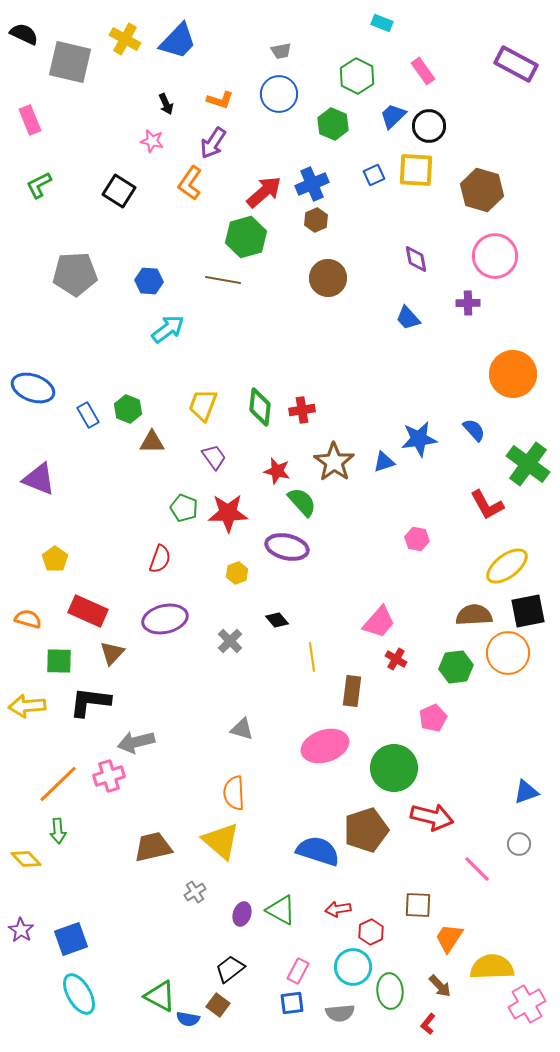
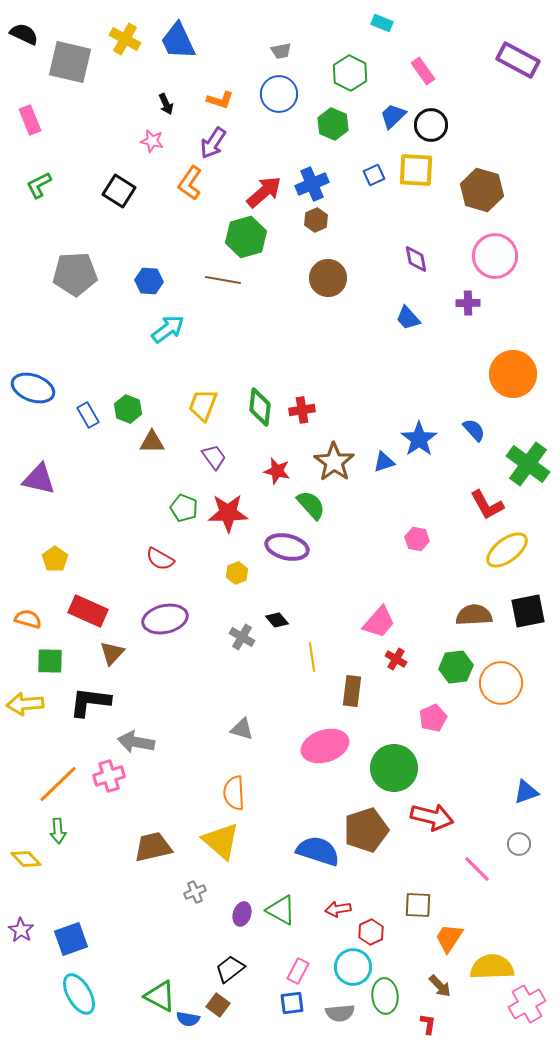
blue trapezoid at (178, 41): rotated 111 degrees clockwise
purple rectangle at (516, 64): moved 2 px right, 4 px up
green hexagon at (357, 76): moved 7 px left, 3 px up
black circle at (429, 126): moved 2 px right, 1 px up
blue star at (419, 439): rotated 27 degrees counterclockwise
purple triangle at (39, 479): rotated 9 degrees counterclockwise
green semicircle at (302, 502): moved 9 px right, 3 px down
red semicircle at (160, 559): rotated 100 degrees clockwise
yellow ellipse at (507, 566): moved 16 px up
gray cross at (230, 641): moved 12 px right, 4 px up; rotated 15 degrees counterclockwise
orange circle at (508, 653): moved 7 px left, 30 px down
green square at (59, 661): moved 9 px left
yellow arrow at (27, 706): moved 2 px left, 2 px up
gray arrow at (136, 742): rotated 24 degrees clockwise
gray cross at (195, 892): rotated 10 degrees clockwise
green ellipse at (390, 991): moved 5 px left, 5 px down
red L-shape at (428, 1024): rotated 150 degrees clockwise
